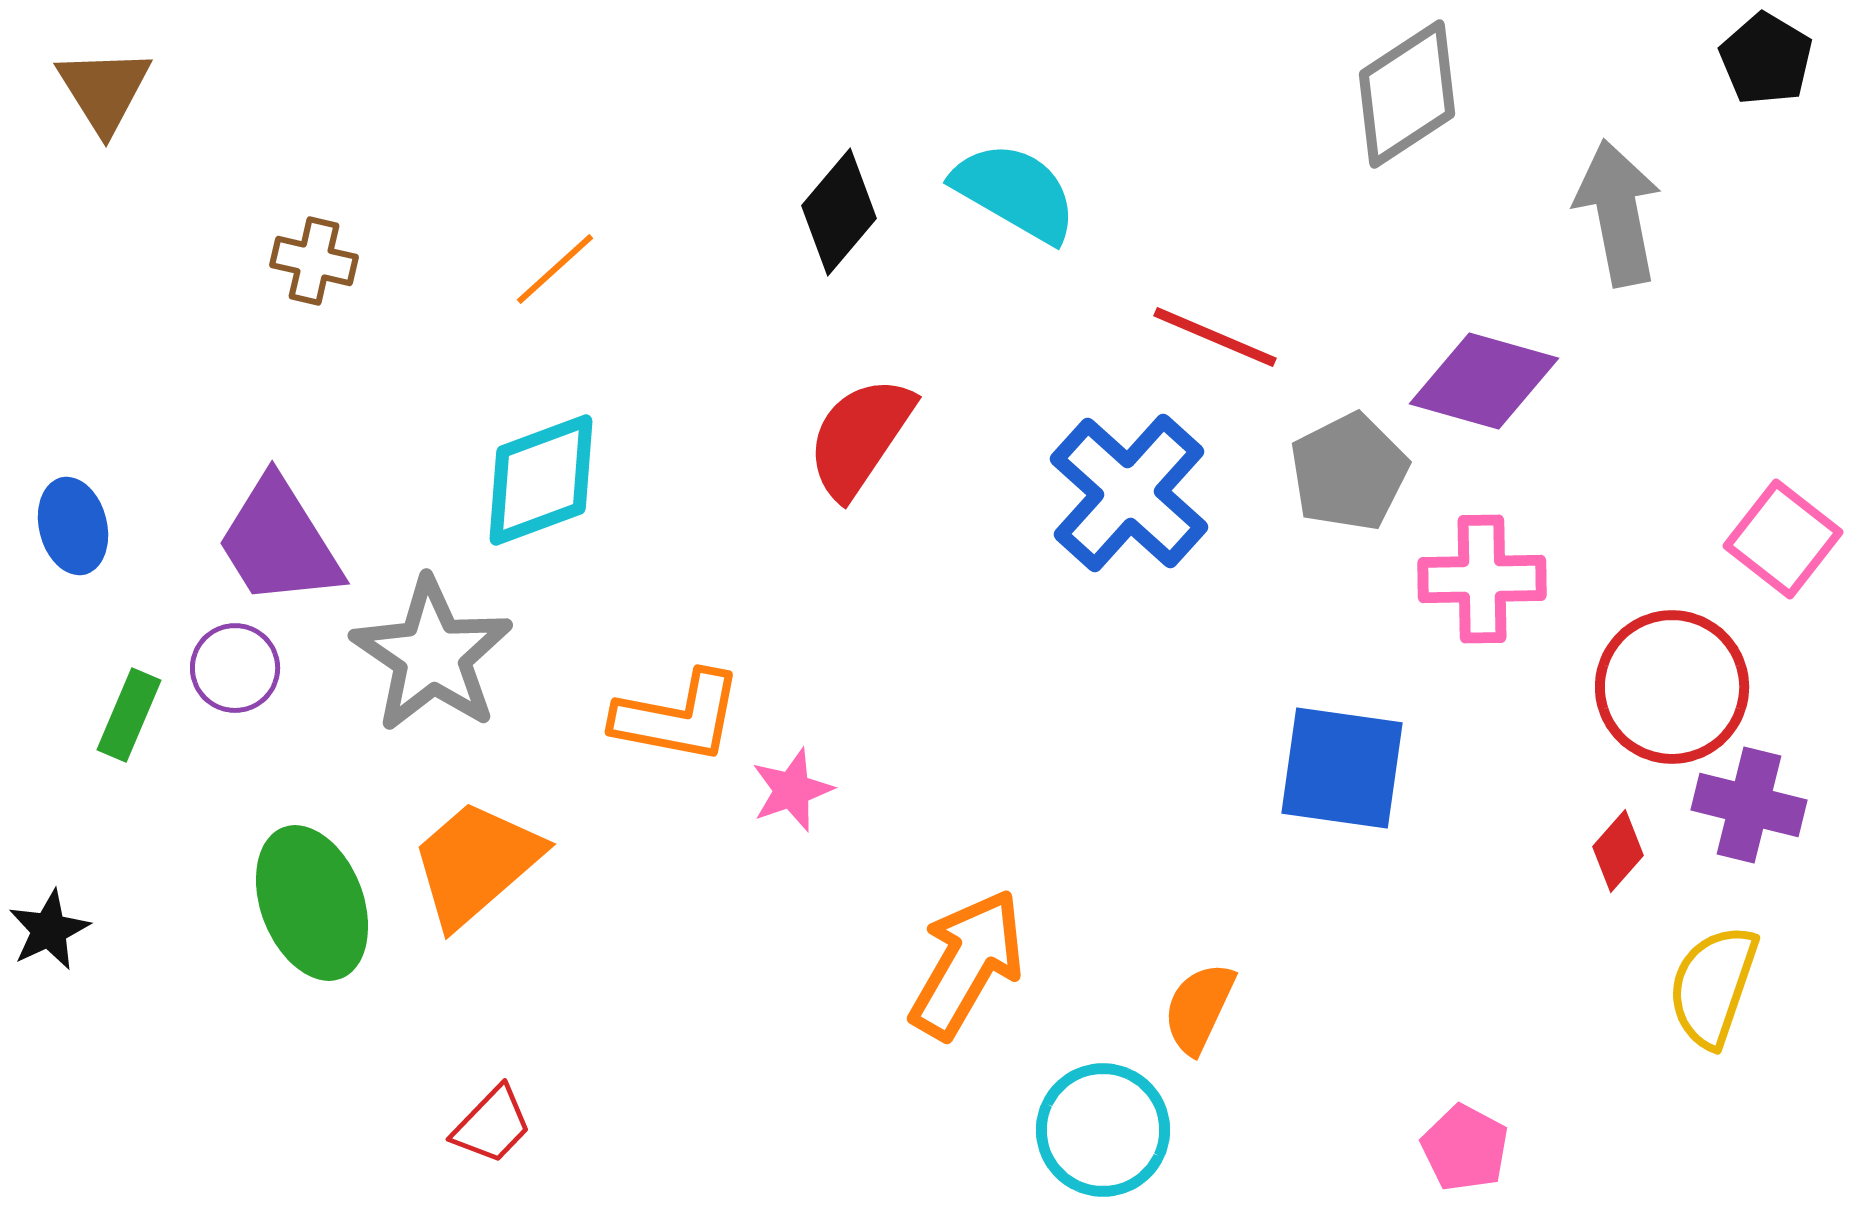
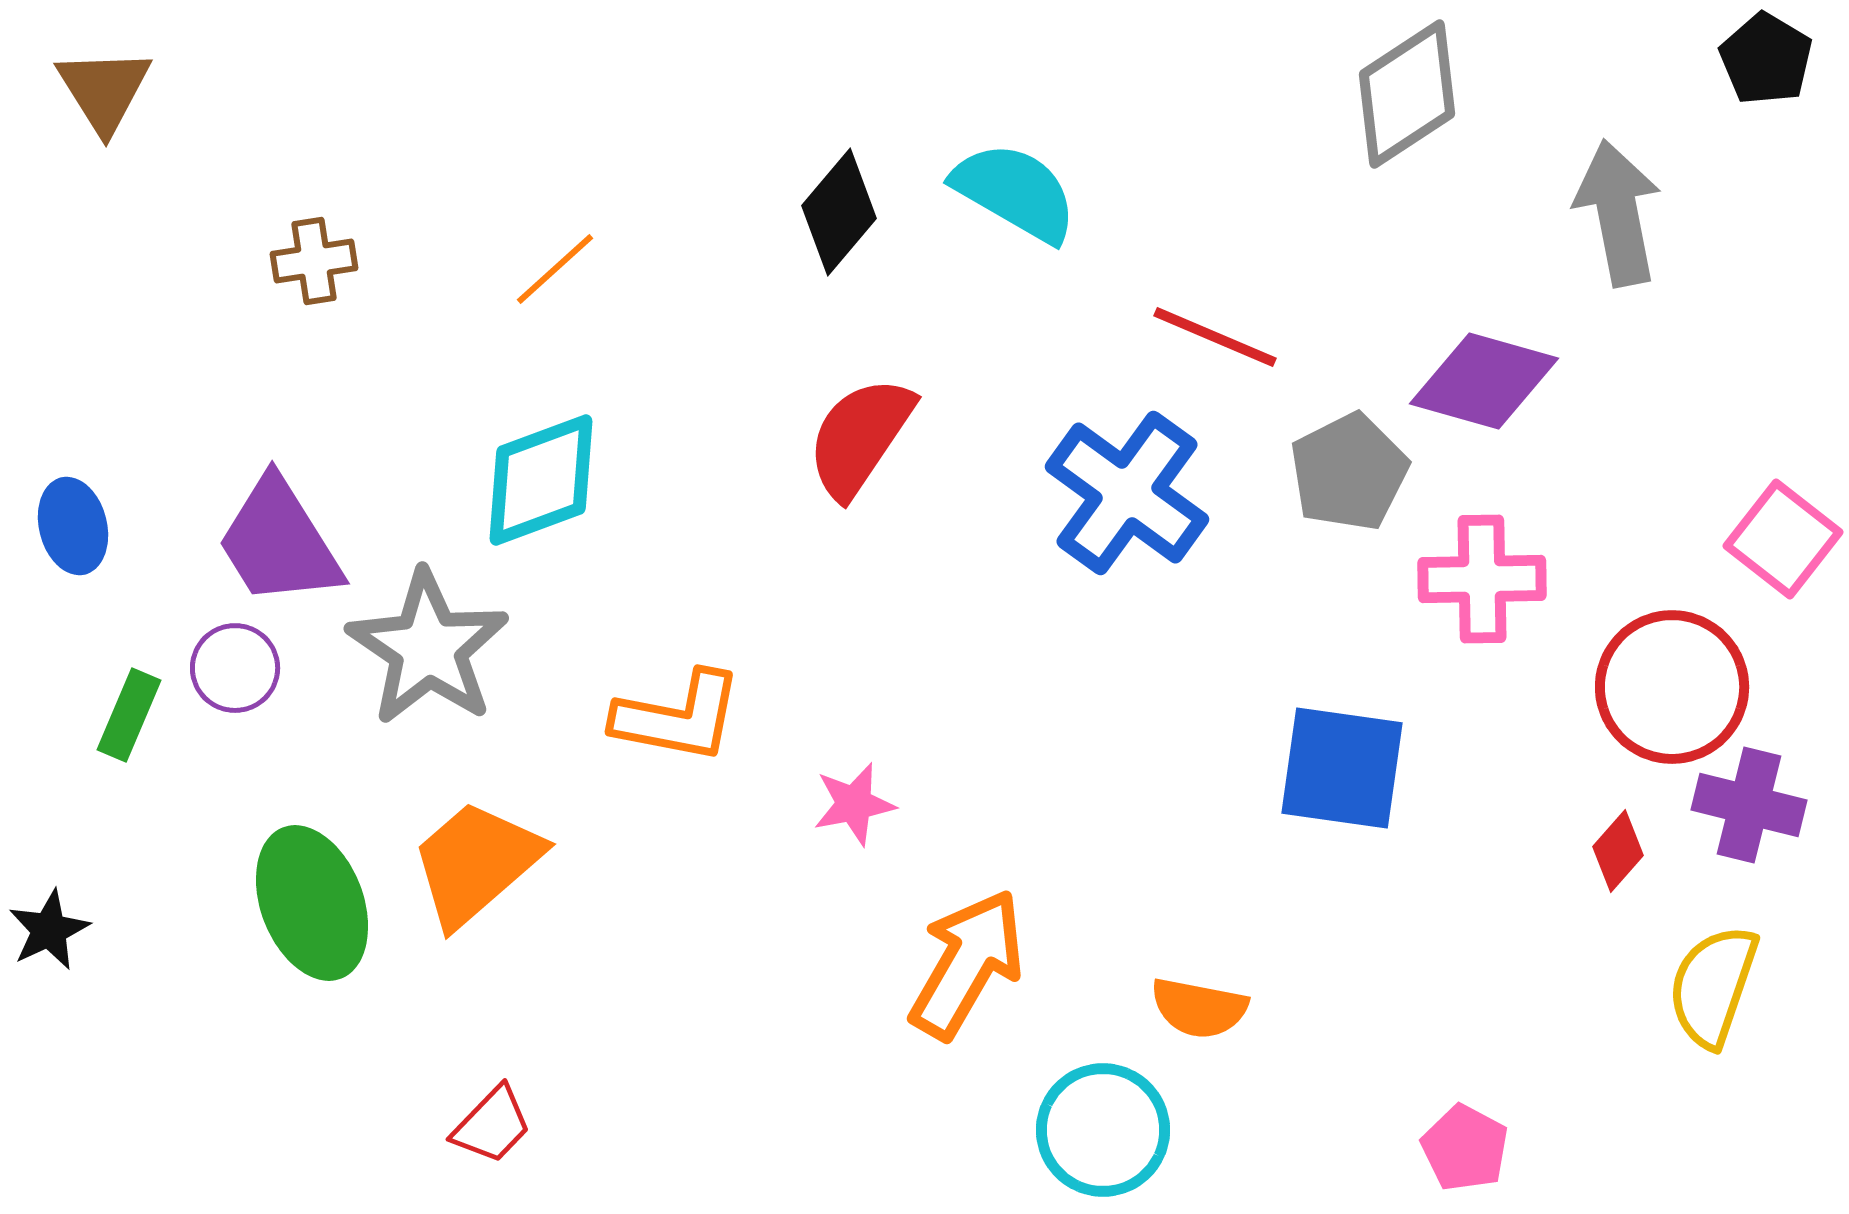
brown cross: rotated 22 degrees counterclockwise
blue cross: moved 2 px left; rotated 6 degrees counterclockwise
gray star: moved 4 px left, 7 px up
pink star: moved 62 px right, 14 px down; rotated 8 degrees clockwise
orange semicircle: rotated 104 degrees counterclockwise
